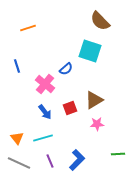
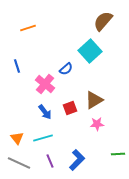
brown semicircle: moved 3 px right; rotated 85 degrees clockwise
cyan square: rotated 30 degrees clockwise
